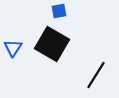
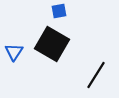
blue triangle: moved 1 px right, 4 px down
